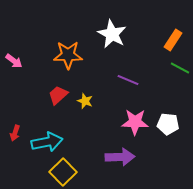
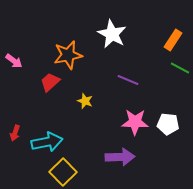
orange star: rotated 12 degrees counterclockwise
red trapezoid: moved 8 px left, 13 px up
